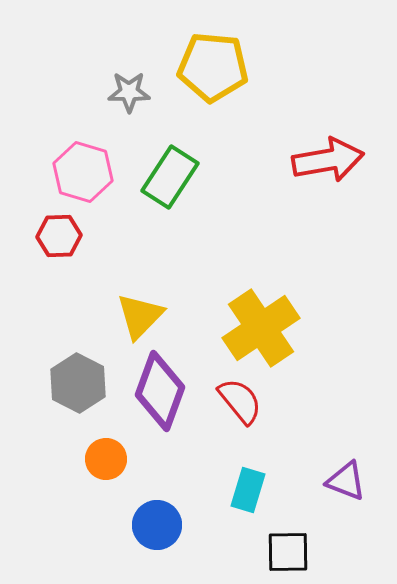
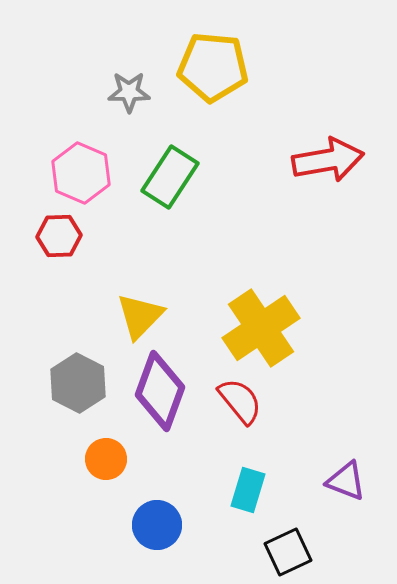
pink hexagon: moved 2 px left, 1 px down; rotated 6 degrees clockwise
black square: rotated 24 degrees counterclockwise
